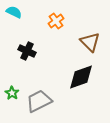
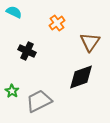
orange cross: moved 1 px right, 2 px down
brown triangle: rotated 20 degrees clockwise
green star: moved 2 px up
